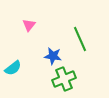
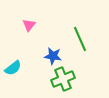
green cross: moved 1 px left
